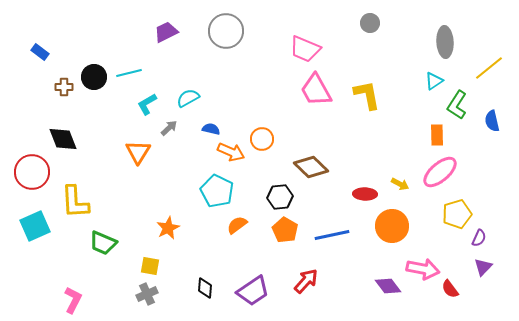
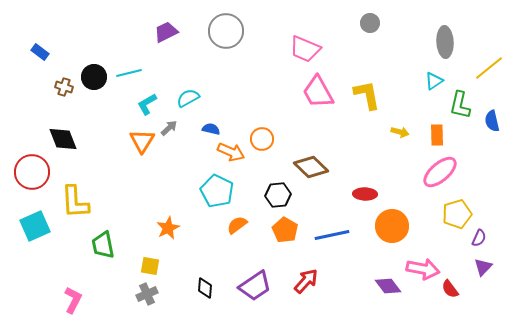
brown cross at (64, 87): rotated 18 degrees clockwise
pink trapezoid at (316, 90): moved 2 px right, 2 px down
green L-shape at (457, 105): moved 3 px right; rotated 20 degrees counterclockwise
orange triangle at (138, 152): moved 4 px right, 11 px up
yellow arrow at (400, 184): moved 52 px up; rotated 12 degrees counterclockwise
black hexagon at (280, 197): moved 2 px left, 2 px up
green trapezoid at (103, 243): moved 2 px down; rotated 56 degrees clockwise
purple trapezoid at (253, 291): moved 2 px right, 5 px up
